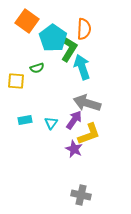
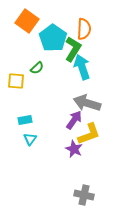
green L-shape: moved 4 px right
green semicircle: rotated 24 degrees counterclockwise
cyan triangle: moved 21 px left, 16 px down
gray cross: moved 3 px right
